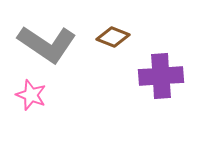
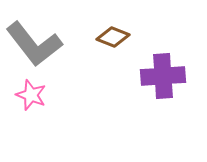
gray L-shape: moved 13 px left; rotated 18 degrees clockwise
purple cross: moved 2 px right
